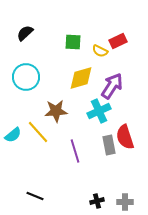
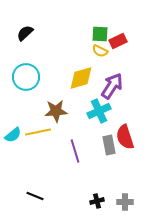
green square: moved 27 px right, 8 px up
yellow line: rotated 60 degrees counterclockwise
